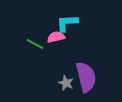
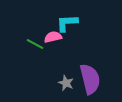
pink semicircle: moved 3 px left
purple semicircle: moved 4 px right, 2 px down
